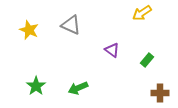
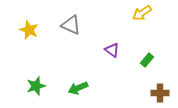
green star: rotated 18 degrees clockwise
